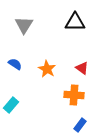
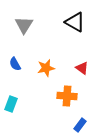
black triangle: rotated 30 degrees clockwise
blue semicircle: rotated 152 degrees counterclockwise
orange star: moved 1 px left, 1 px up; rotated 30 degrees clockwise
orange cross: moved 7 px left, 1 px down
cyan rectangle: moved 1 px up; rotated 21 degrees counterclockwise
